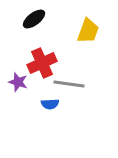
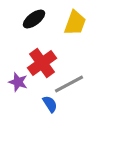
yellow trapezoid: moved 13 px left, 8 px up
red cross: rotated 12 degrees counterclockwise
gray line: rotated 36 degrees counterclockwise
blue semicircle: rotated 120 degrees counterclockwise
